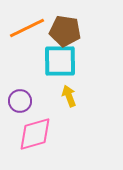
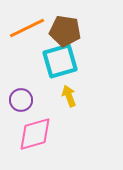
cyan square: rotated 15 degrees counterclockwise
purple circle: moved 1 px right, 1 px up
